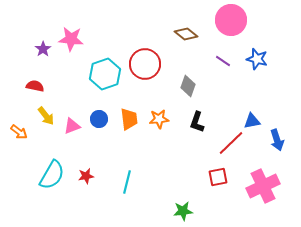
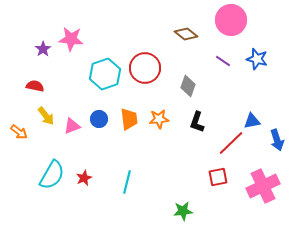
red circle: moved 4 px down
red star: moved 2 px left, 2 px down; rotated 14 degrees counterclockwise
